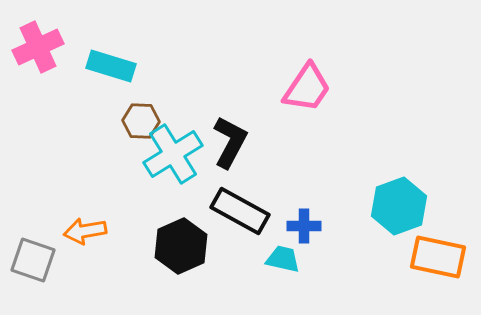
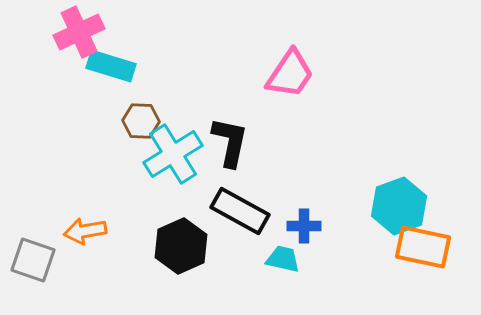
pink cross: moved 41 px right, 15 px up
pink trapezoid: moved 17 px left, 14 px up
black L-shape: rotated 16 degrees counterclockwise
orange rectangle: moved 15 px left, 10 px up
